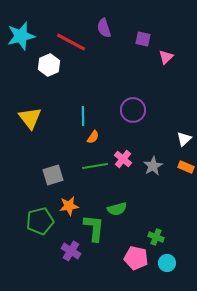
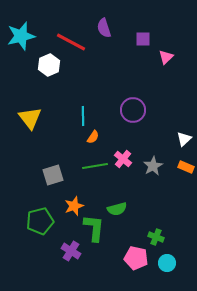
purple square: rotated 14 degrees counterclockwise
orange star: moved 5 px right; rotated 12 degrees counterclockwise
